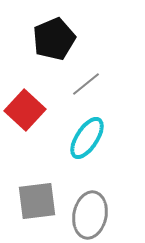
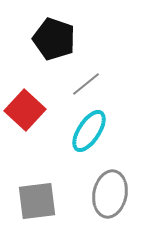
black pentagon: rotated 30 degrees counterclockwise
cyan ellipse: moved 2 px right, 7 px up
gray ellipse: moved 20 px right, 21 px up
